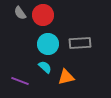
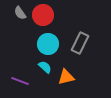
gray rectangle: rotated 60 degrees counterclockwise
